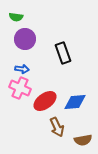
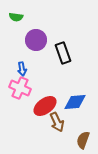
purple circle: moved 11 px right, 1 px down
blue arrow: rotated 72 degrees clockwise
red ellipse: moved 5 px down
brown arrow: moved 5 px up
brown semicircle: rotated 120 degrees clockwise
